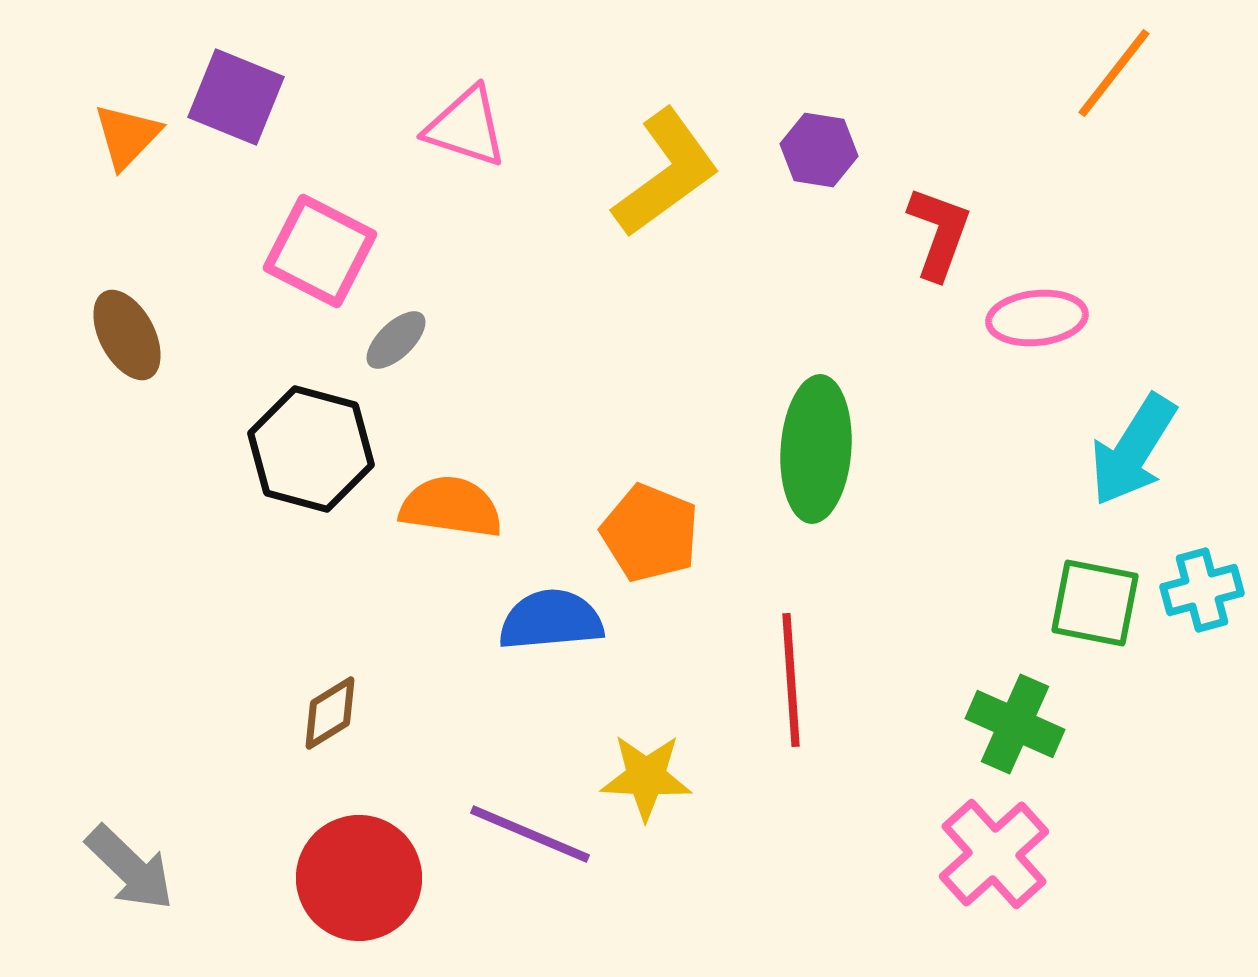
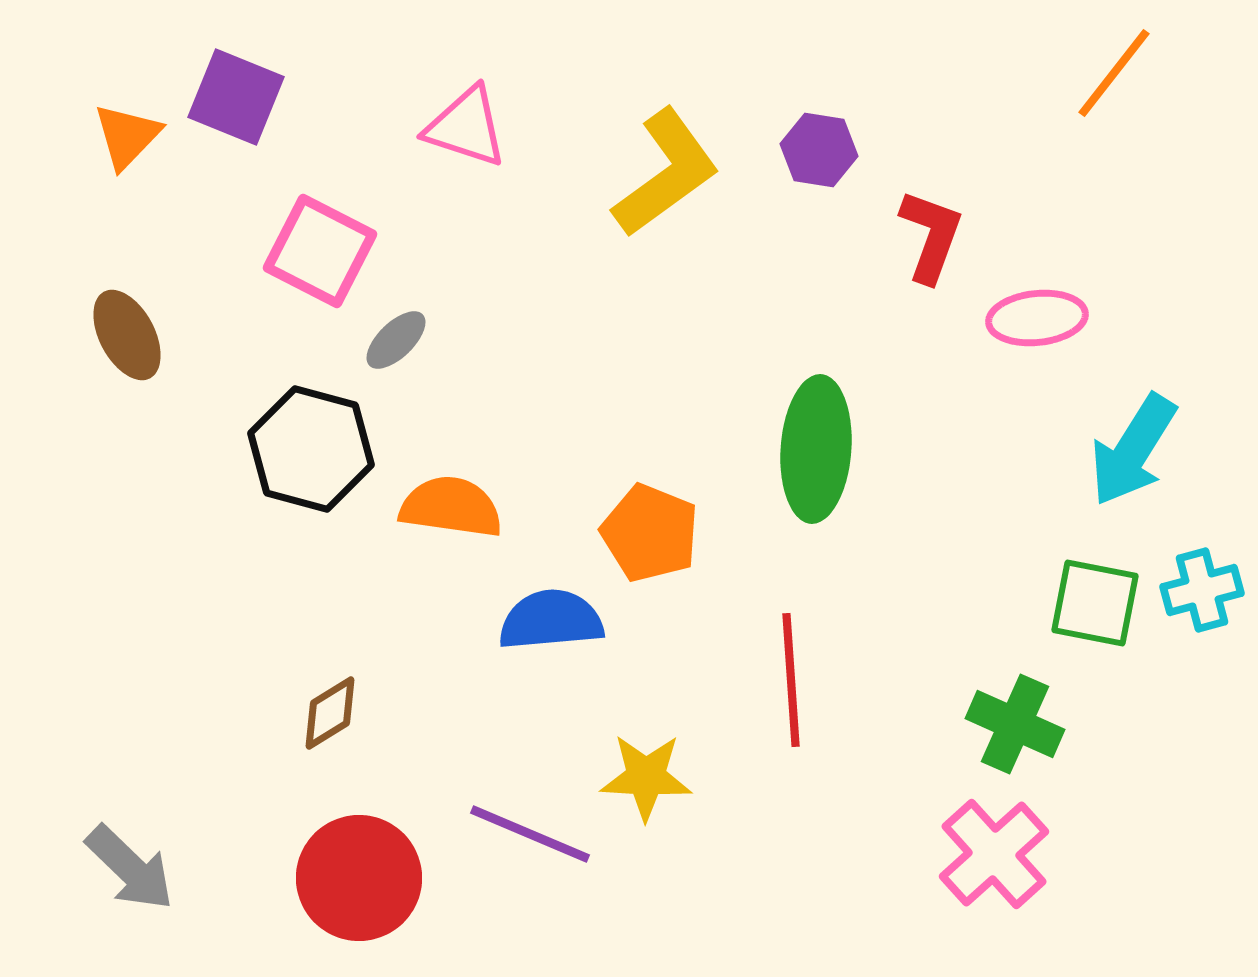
red L-shape: moved 8 px left, 3 px down
